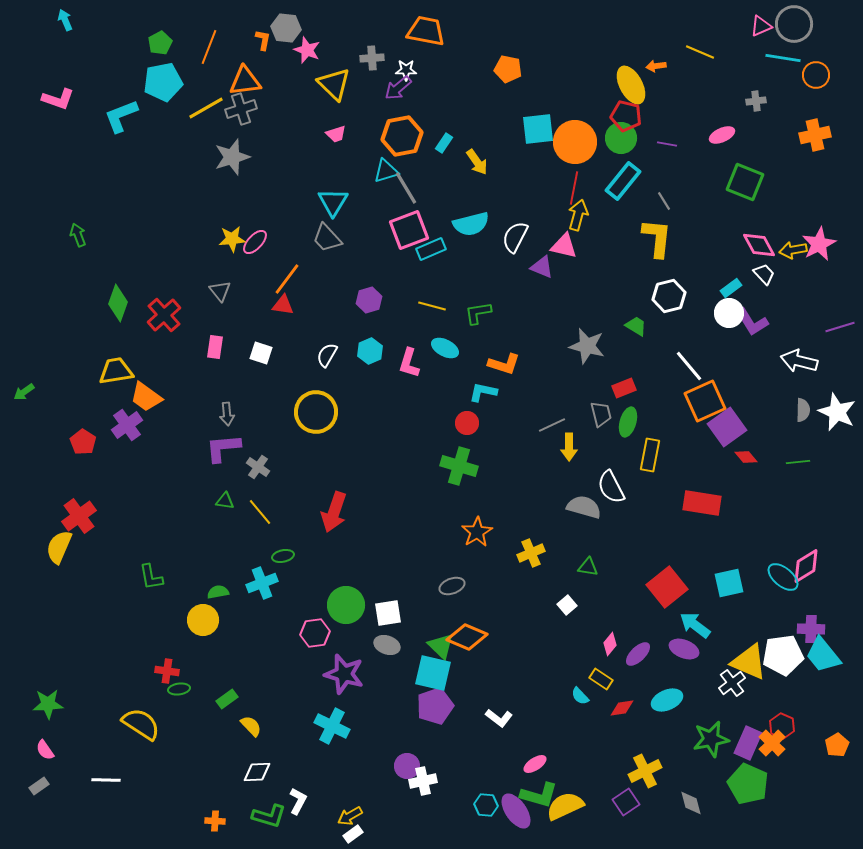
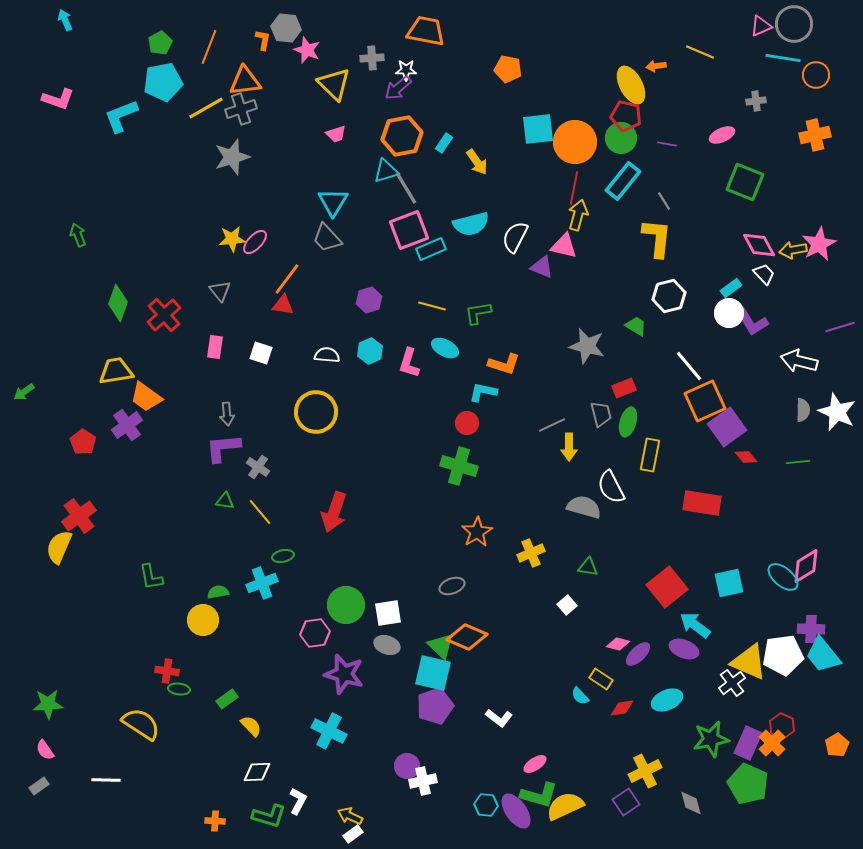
white semicircle at (327, 355): rotated 65 degrees clockwise
pink diamond at (610, 644): moved 8 px right; rotated 65 degrees clockwise
green ellipse at (179, 689): rotated 15 degrees clockwise
cyan cross at (332, 726): moved 3 px left, 5 px down
yellow arrow at (350, 816): rotated 55 degrees clockwise
